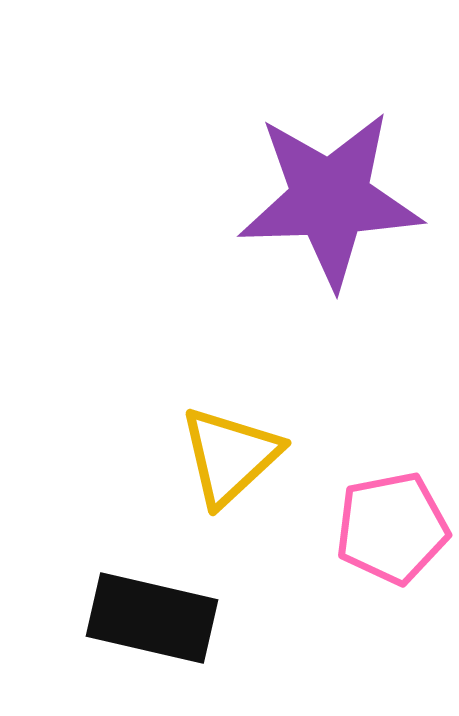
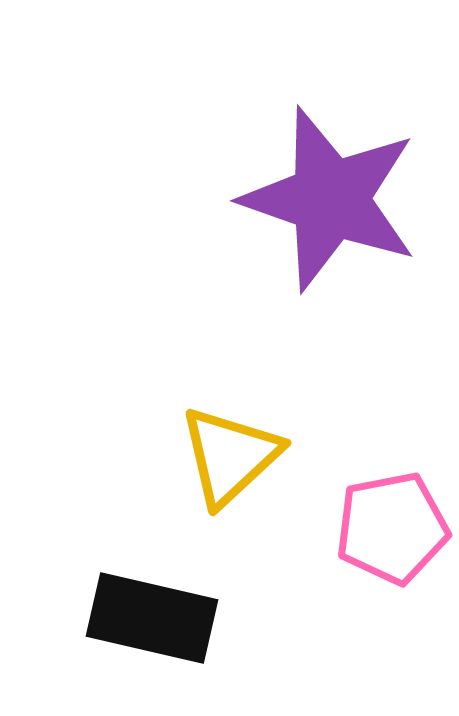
purple star: rotated 21 degrees clockwise
